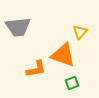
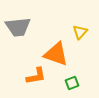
orange triangle: moved 7 px left, 1 px up
orange L-shape: moved 7 px down
